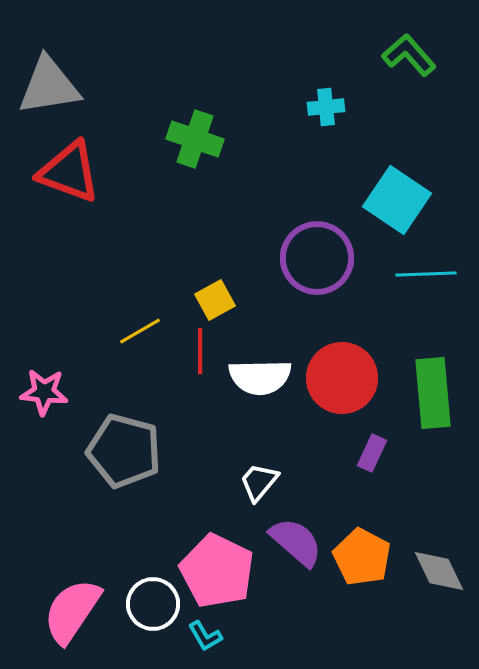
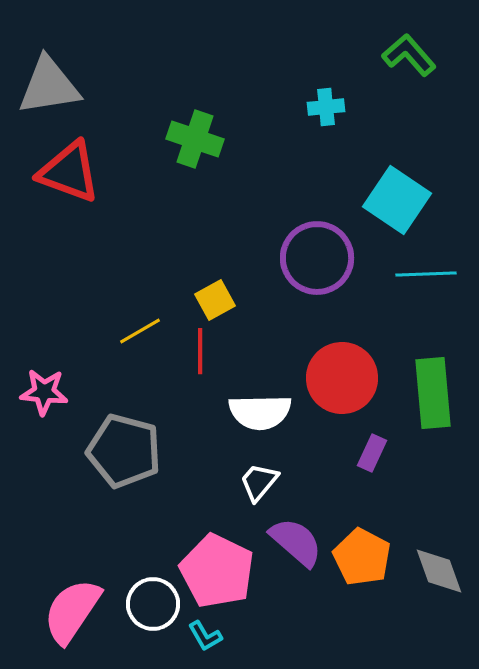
white semicircle: moved 35 px down
gray diamond: rotated 6 degrees clockwise
